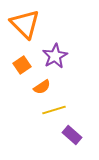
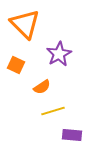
purple star: moved 4 px right, 2 px up
orange square: moved 6 px left; rotated 30 degrees counterclockwise
yellow line: moved 1 px left, 1 px down
purple rectangle: rotated 36 degrees counterclockwise
